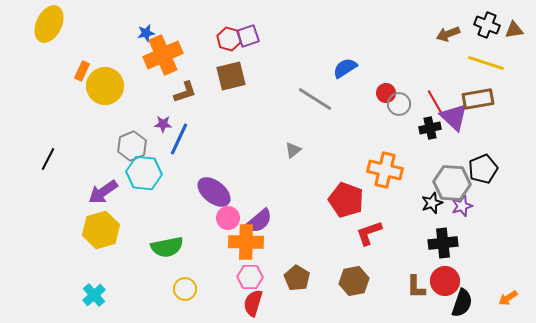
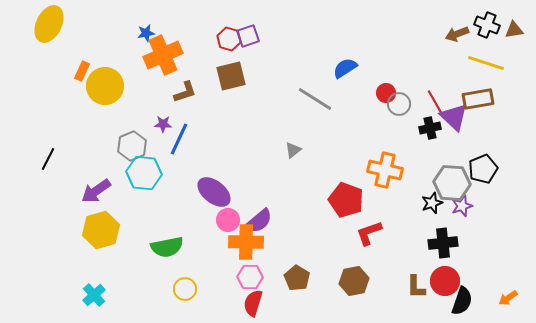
brown arrow at (448, 34): moved 9 px right
purple arrow at (103, 192): moved 7 px left, 1 px up
pink circle at (228, 218): moved 2 px down
black semicircle at (462, 303): moved 2 px up
